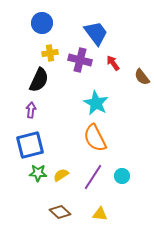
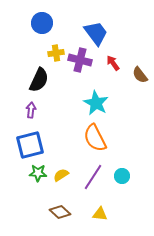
yellow cross: moved 6 px right
brown semicircle: moved 2 px left, 2 px up
